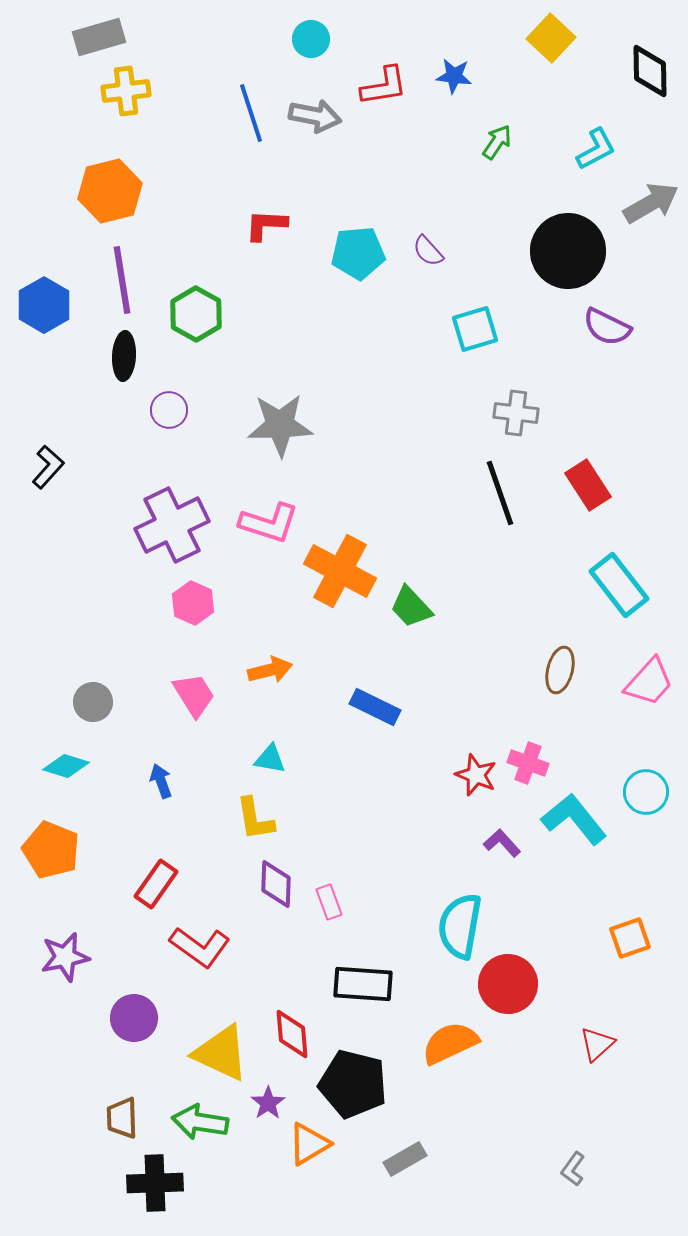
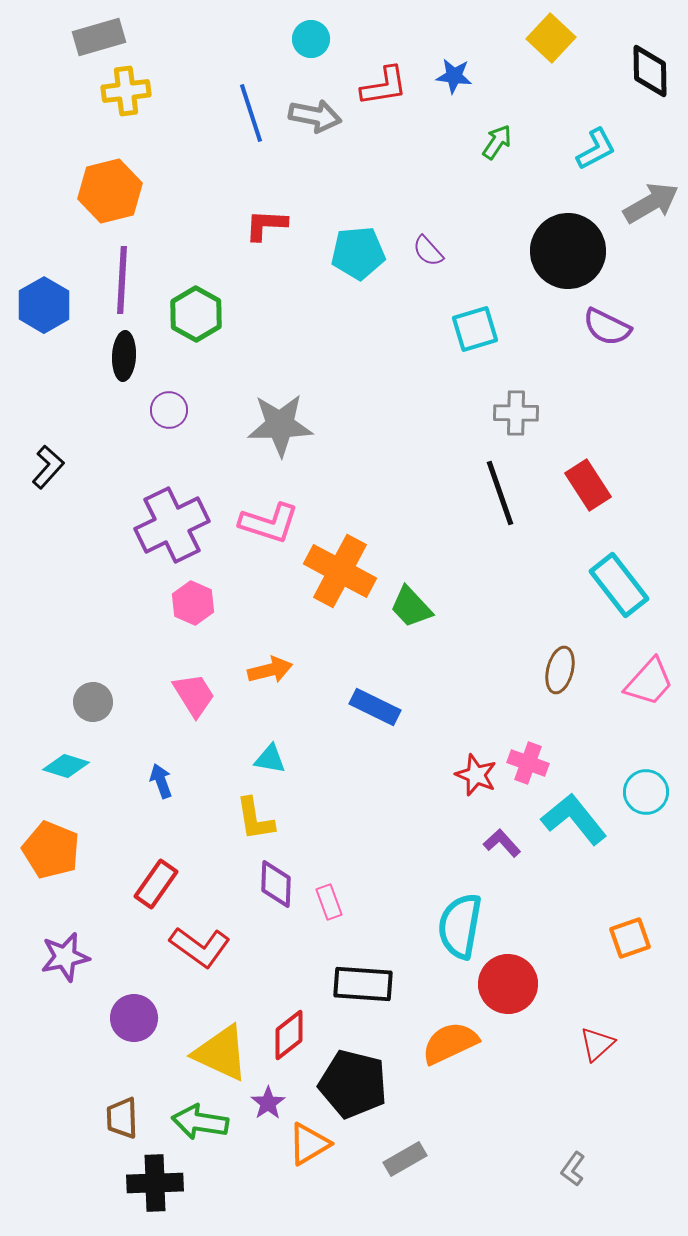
purple line at (122, 280): rotated 12 degrees clockwise
gray cross at (516, 413): rotated 6 degrees counterclockwise
red diamond at (292, 1034): moved 3 px left, 1 px down; rotated 57 degrees clockwise
